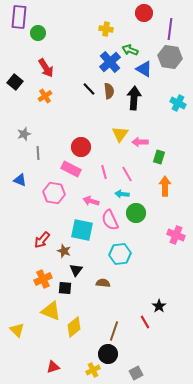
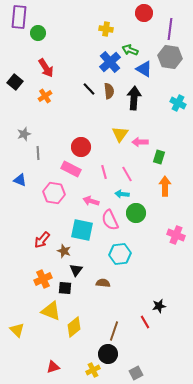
black star at (159, 306): rotated 24 degrees clockwise
